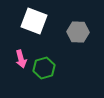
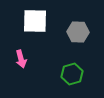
white square: moved 1 px right; rotated 20 degrees counterclockwise
green hexagon: moved 28 px right, 6 px down
